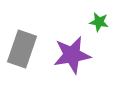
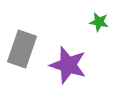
purple star: moved 4 px left, 10 px down; rotated 27 degrees clockwise
